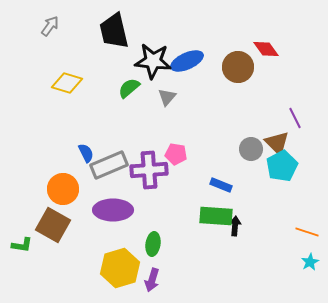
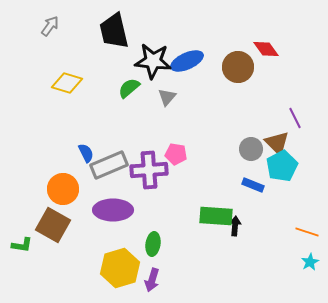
blue rectangle: moved 32 px right
